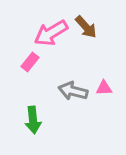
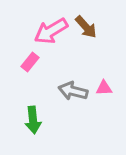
pink arrow: moved 2 px up
